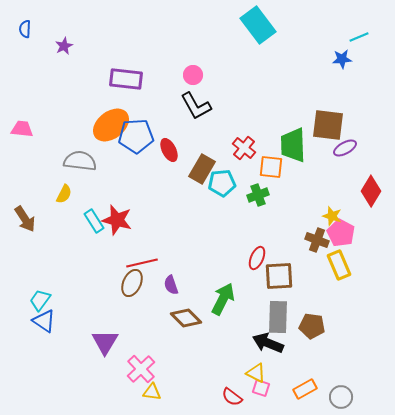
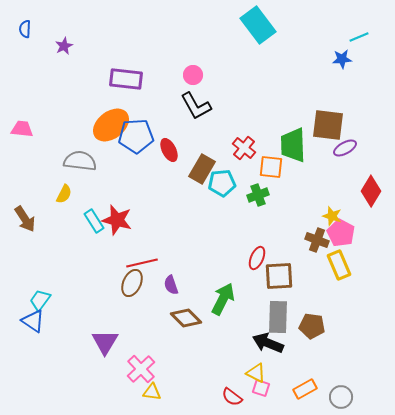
blue triangle at (44, 321): moved 11 px left
